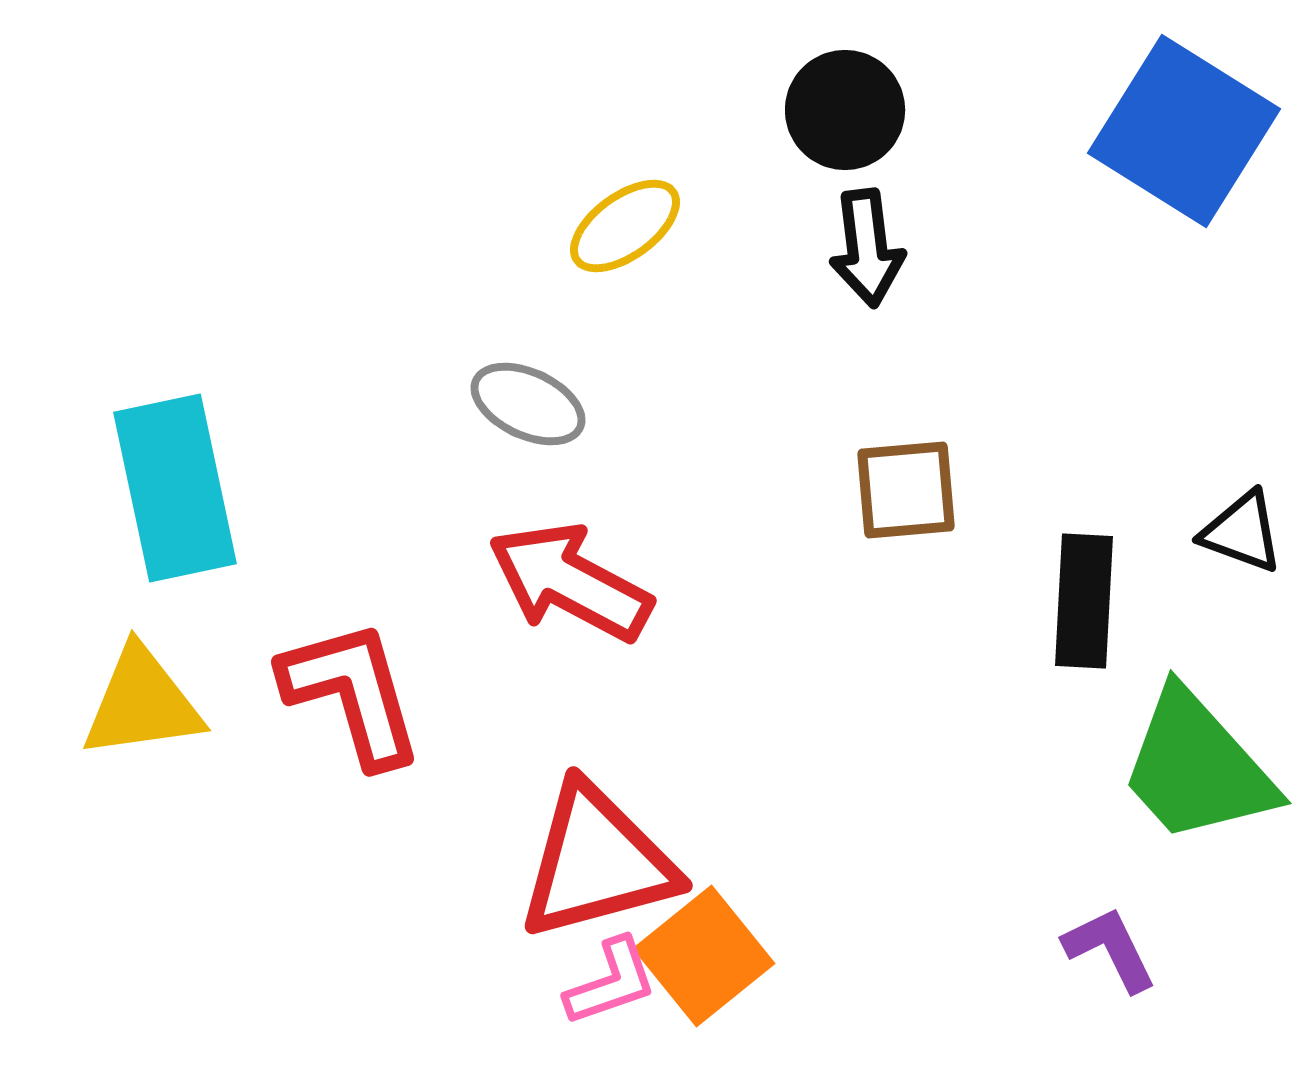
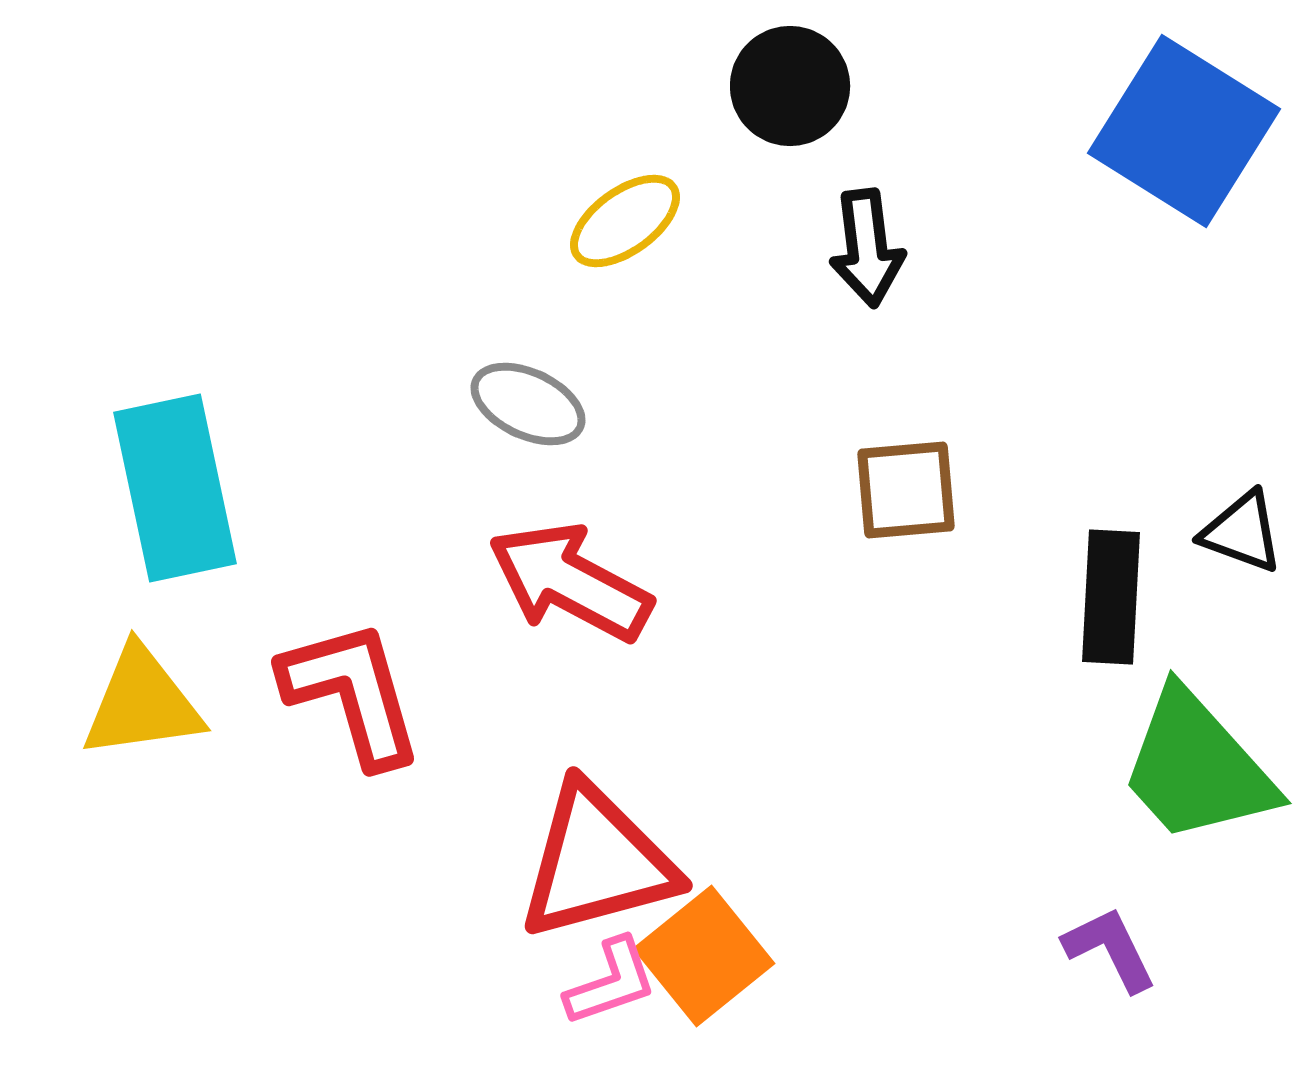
black circle: moved 55 px left, 24 px up
yellow ellipse: moved 5 px up
black rectangle: moved 27 px right, 4 px up
